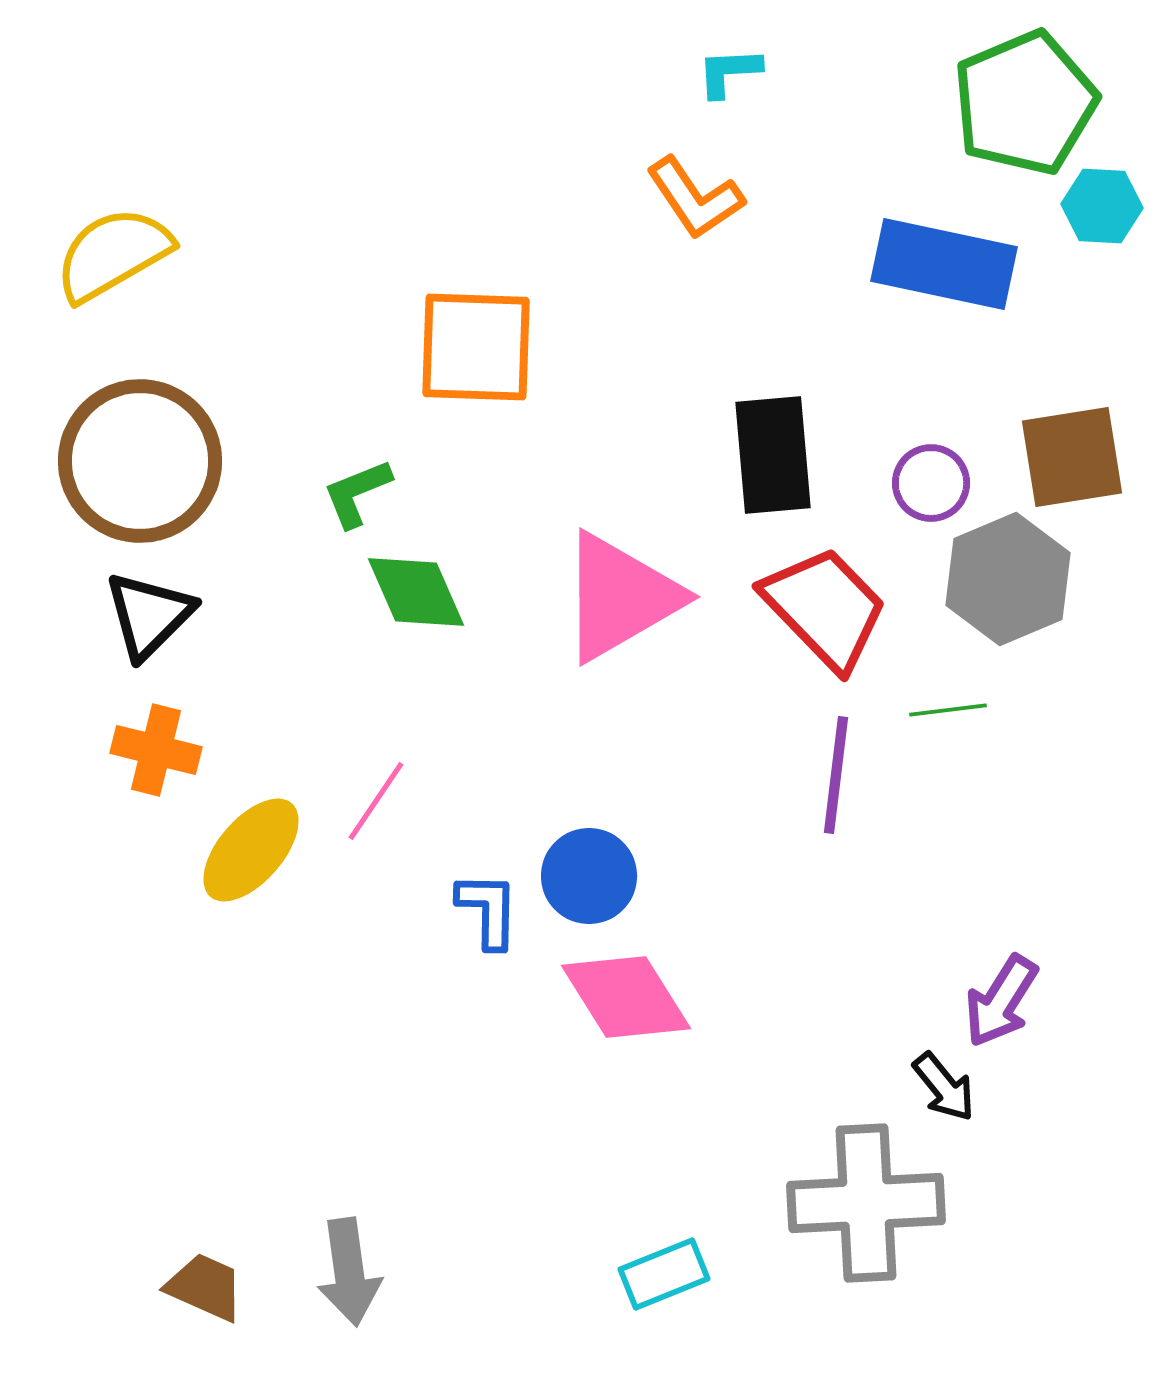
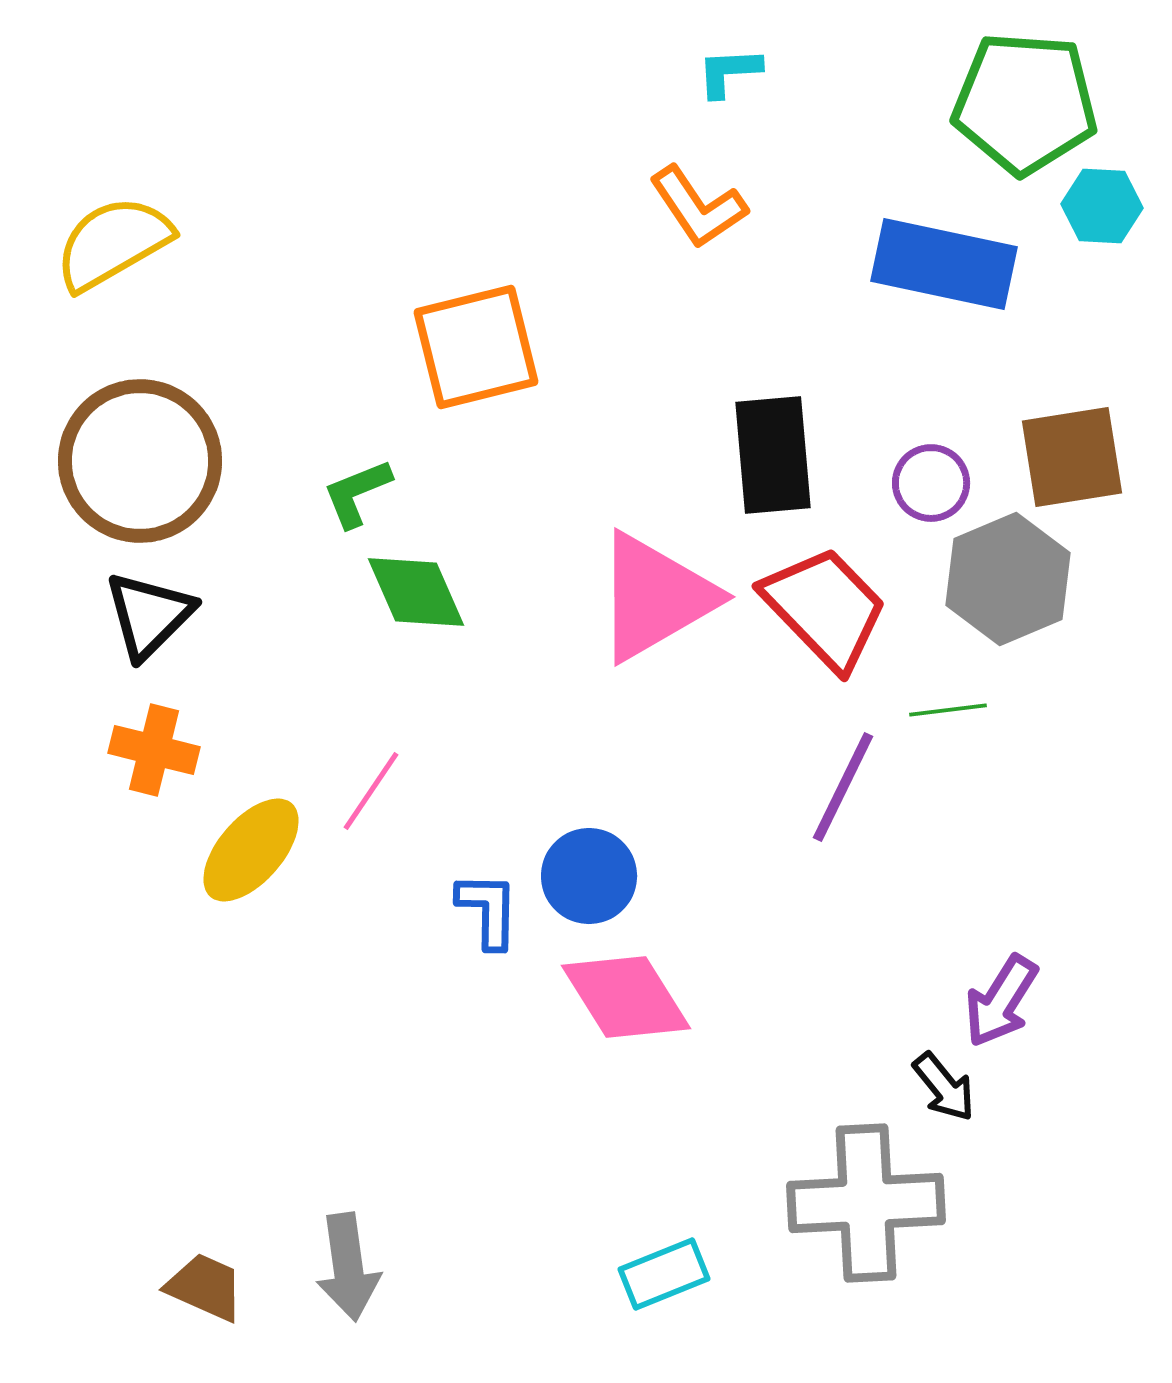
green pentagon: rotated 27 degrees clockwise
orange L-shape: moved 3 px right, 9 px down
yellow semicircle: moved 11 px up
orange square: rotated 16 degrees counterclockwise
pink triangle: moved 35 px right
orange cross: moved 2 px left
purple line: moved 7 px right, 12 px down; rotated 19 degrees clockwise
pink line: moved 5 px left, 10 px up
gray arrow: moved 1 px left, 5 px up
